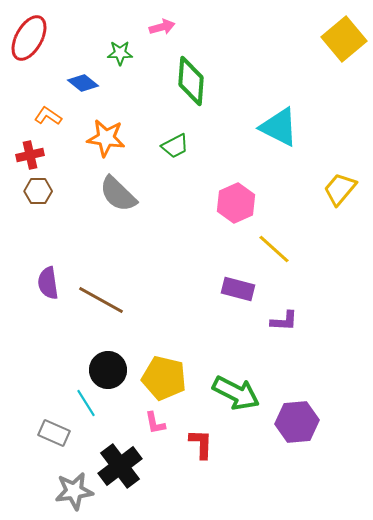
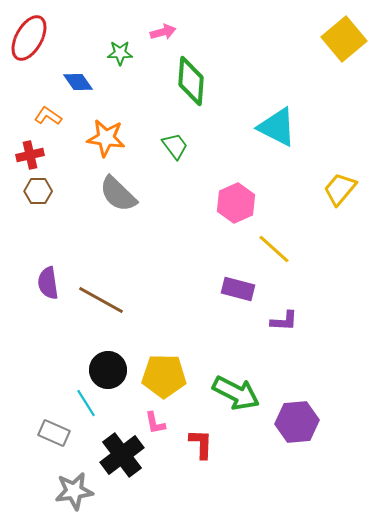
pink arrow: moved 1 px right, 5 px down
blue diamond: moved 5 px left, 1 px up; rotated 16 degrees clockwise
cyan triangle: moved 2 px left
green trapezoid: rotated 100 degrees counterclockwise
yellow pentagon: moved 2 px up; rotated 12 degrees counterclockwise
black cross: moved 2 px right, 11 px up
